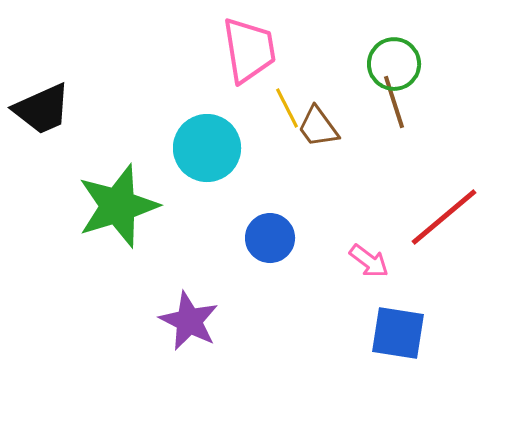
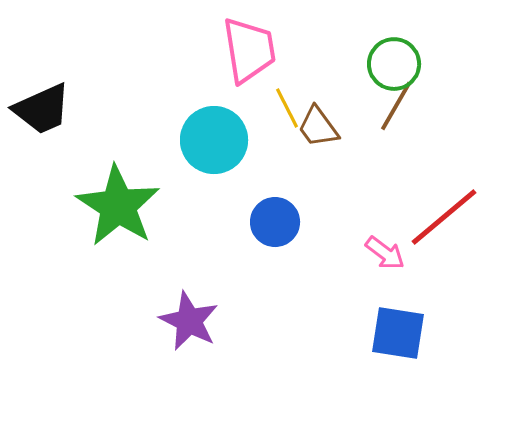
brown line: moved 2 px right, 4 px down; rotated 48 degrees clockwise
cyan circle: moved 7 px right, 8 px up
green star: rotated 22 degrees counterclockwise
blue circle: moved 5 px right, 16 px up
pink arrow: moved 16 px right, 8 px up
